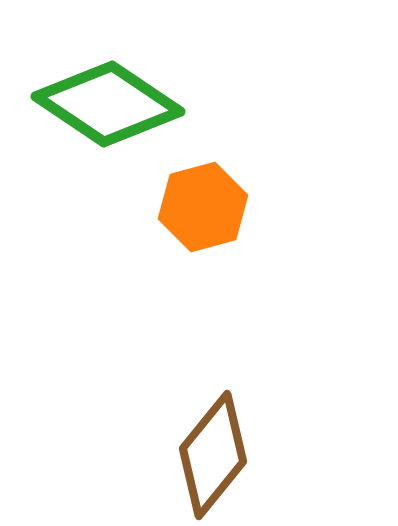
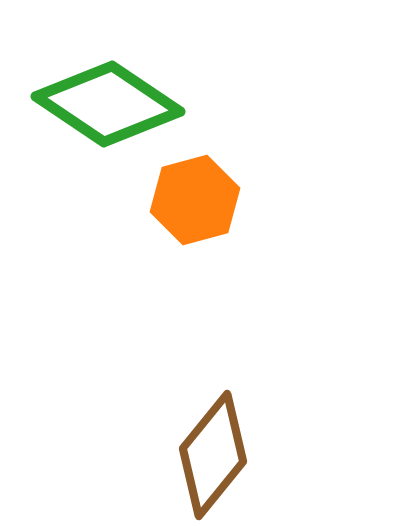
orange hexagon: moved 8 px left, 7 px up
